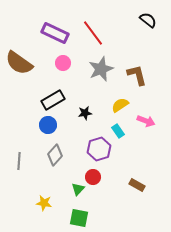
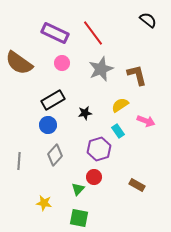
pink circle: moved 1 px left
red circle: moved 1 px right
